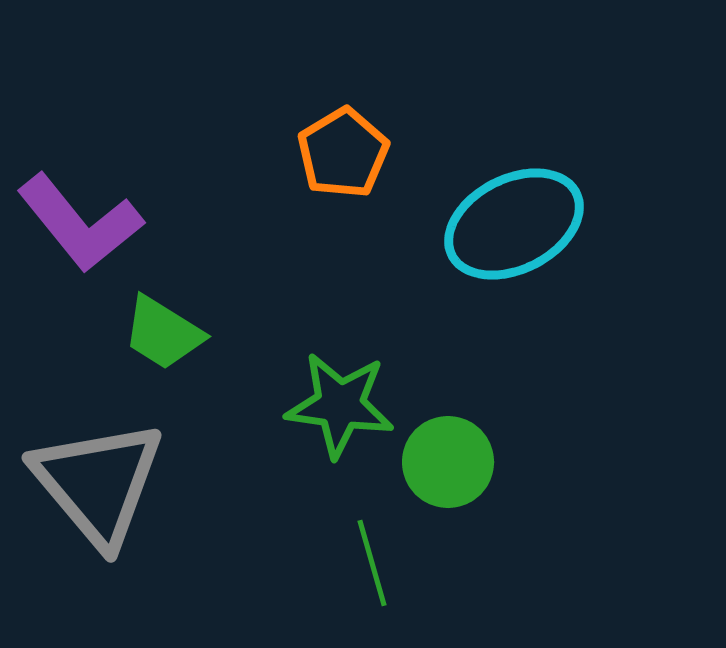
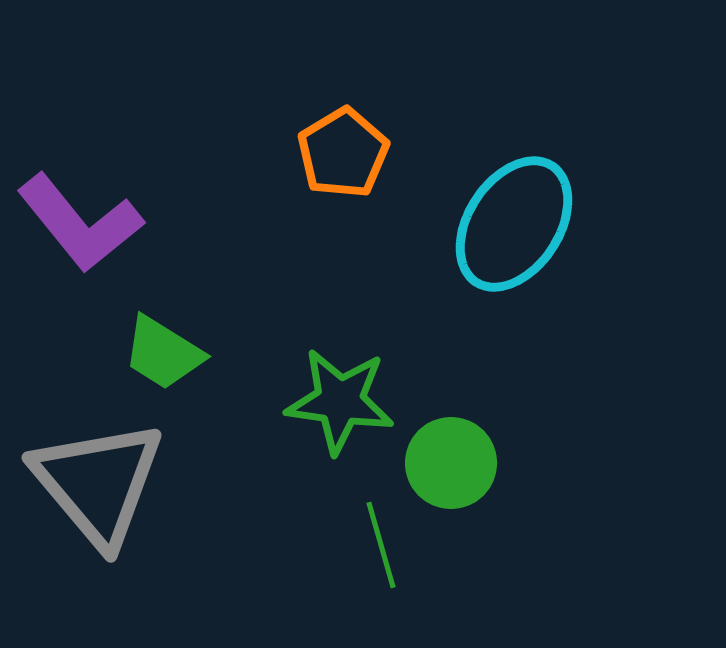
cyan ellipse: rotated 30 degrees counterclockwise
green trapezoid: moved 20 px down
green star: moved 4 px up
green circle: moved 3 px right, 1 px down
green line: moved 9 px right, 18 px up
